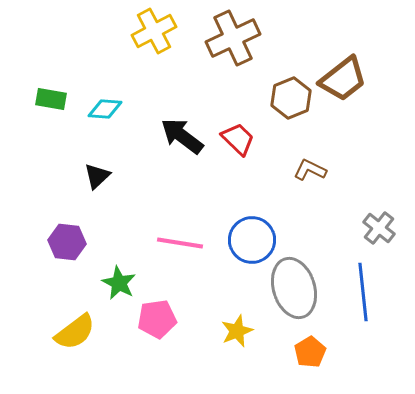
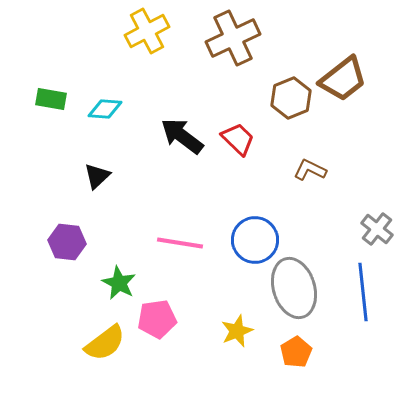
yellow cross: moved 7 px left
gray cross: moved 2 px left, 1 px down
blue circle: moved 3 px right
yellow semicircle: moved 30 px right, 11 px down
orange pentagon: moved 14 px left
